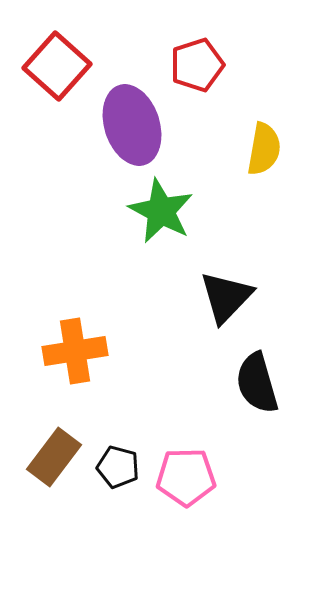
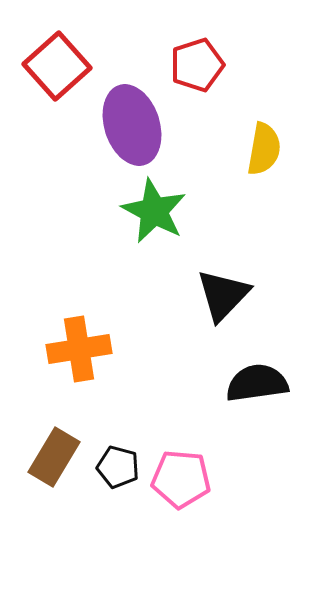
red square: rotated 6 degrees clockwise
green star: moved 7 px left
black triangle: moved 3 px left, 2 px up
orange cross: moved 4 px right, 2 px up
black semicircle: rotated 98 degrees clockwise
brown rectangle: rotated 6 degrees counterclockwise
pink pentagon: moved 5 px left, 2 px down; rotated 6 degrees clockwise
